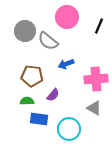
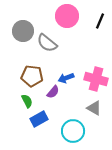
pink circle: moved 1 px up
black line: moved 1 px right, 5 px up
gray circle: moved 2 px left
gray semicircle: moved 1 px left, 2 px down
blue arrow: moved 14 px down
pink cross: rotated 20 degrees clockwise
purple semicircle: moved 3 px up
green semicircle: rotated 64 degrees clockwise
blue rectangle: rotated 36 degrees counterclockwise
cyan circle: moved 4 px right, 2 px down
